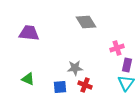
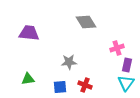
gray star: moved 6 px left, 6 px up
green triangle: rotated 32 degrees counterclockwise
